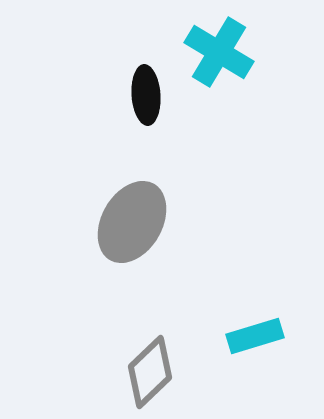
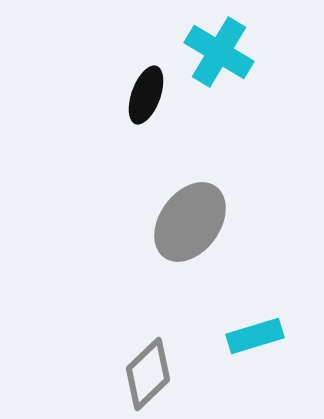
black ellipse: rotated 24 degrees clockwise
gray ellipse: moved 58 px right; rotated 6 degrees clockwise
gray diamond: moved 2 px left, 2 px down
